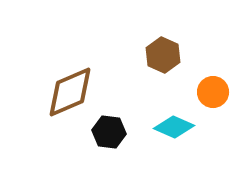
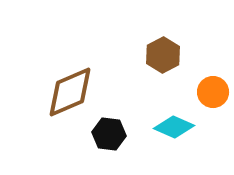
brown hexagon: rotated 8 degrees clockwise
black hexagon: moved 2 px down
